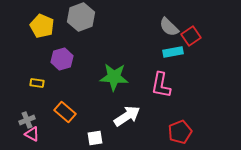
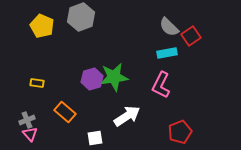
cyan rectangle: moved 6 px left, 1 px down
purple hexagon: moved 30 px right, 20 px down
green star: rotated 12 degrees counterclockwise
pink L-shape: rotated 16 degrees clockwise
pink triangle: moved 2 px left; rotated 21 degrees clockwise
